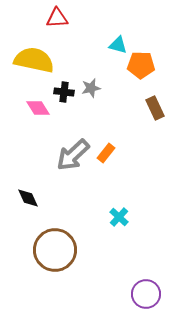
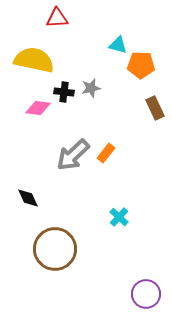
pink diamond: rotated 50 degrees counterclockwise
brown circle: moved 1 px up
